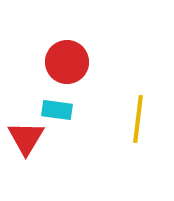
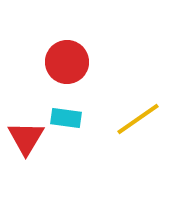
cyan rectangle: moved 9 px right, 8 px down
yellow line: rotated 48 degrees clockwise
